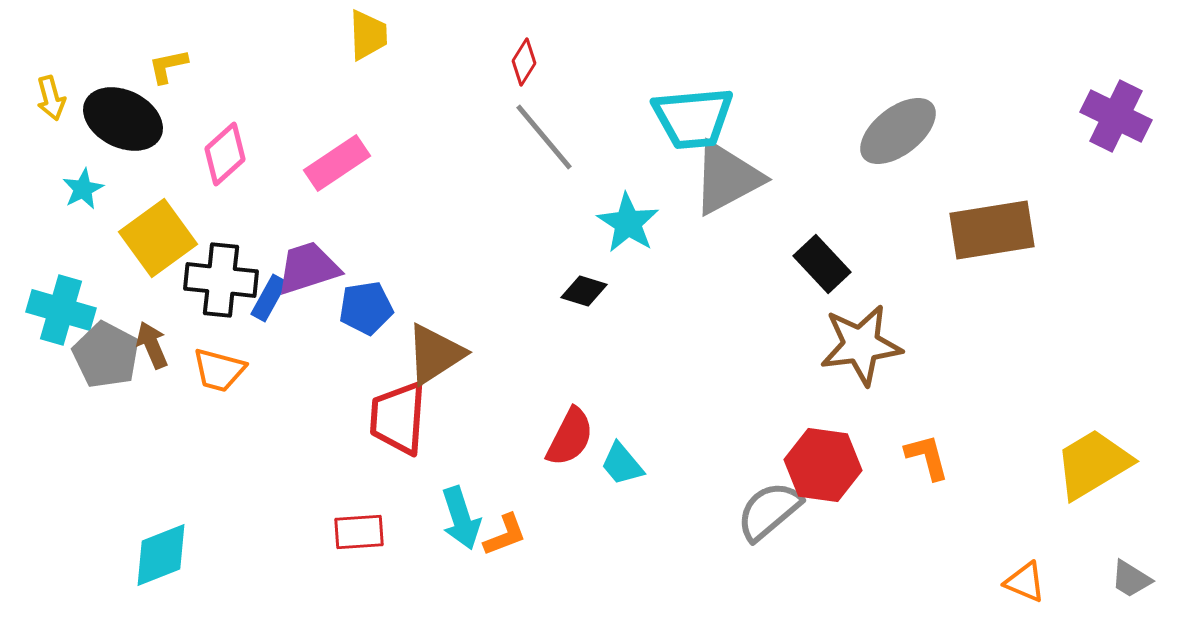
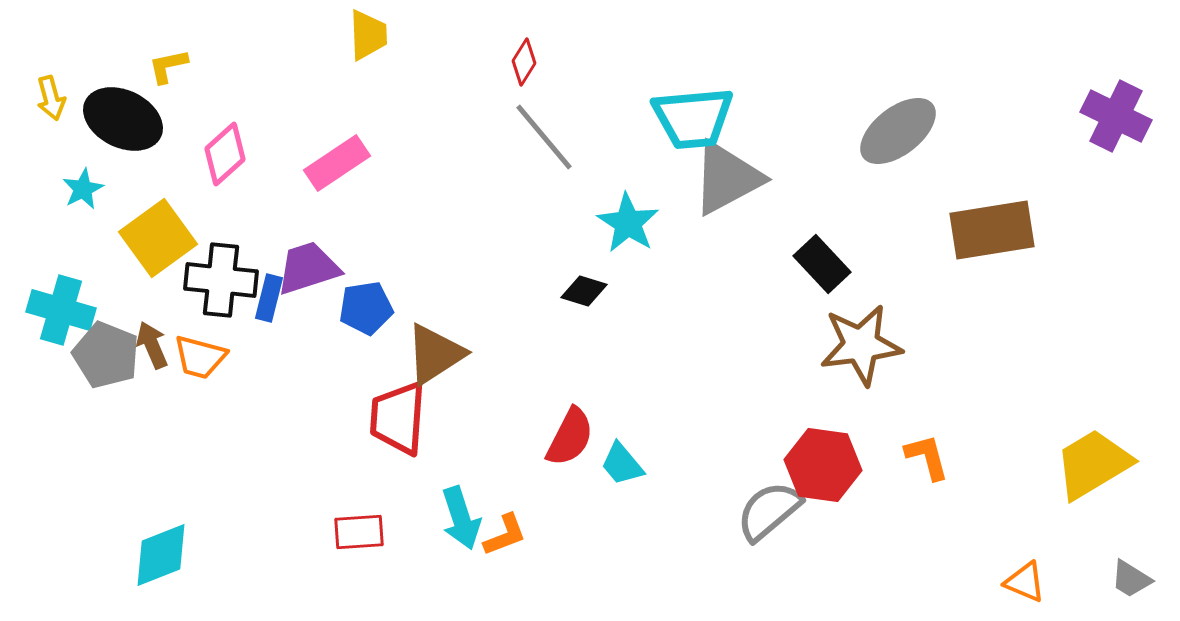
blue rectangle at (269, 298): rotated 15 degrees counterclockwise
gray pentagon at (106, 355): rotated 6 degrees counterclockwise
orange trapezoid at (219, 370): moved 19 px left, 13 px up
